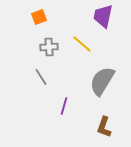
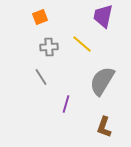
orange square: moved 1 px right
purple line: moved 2 px right, 2 px up
